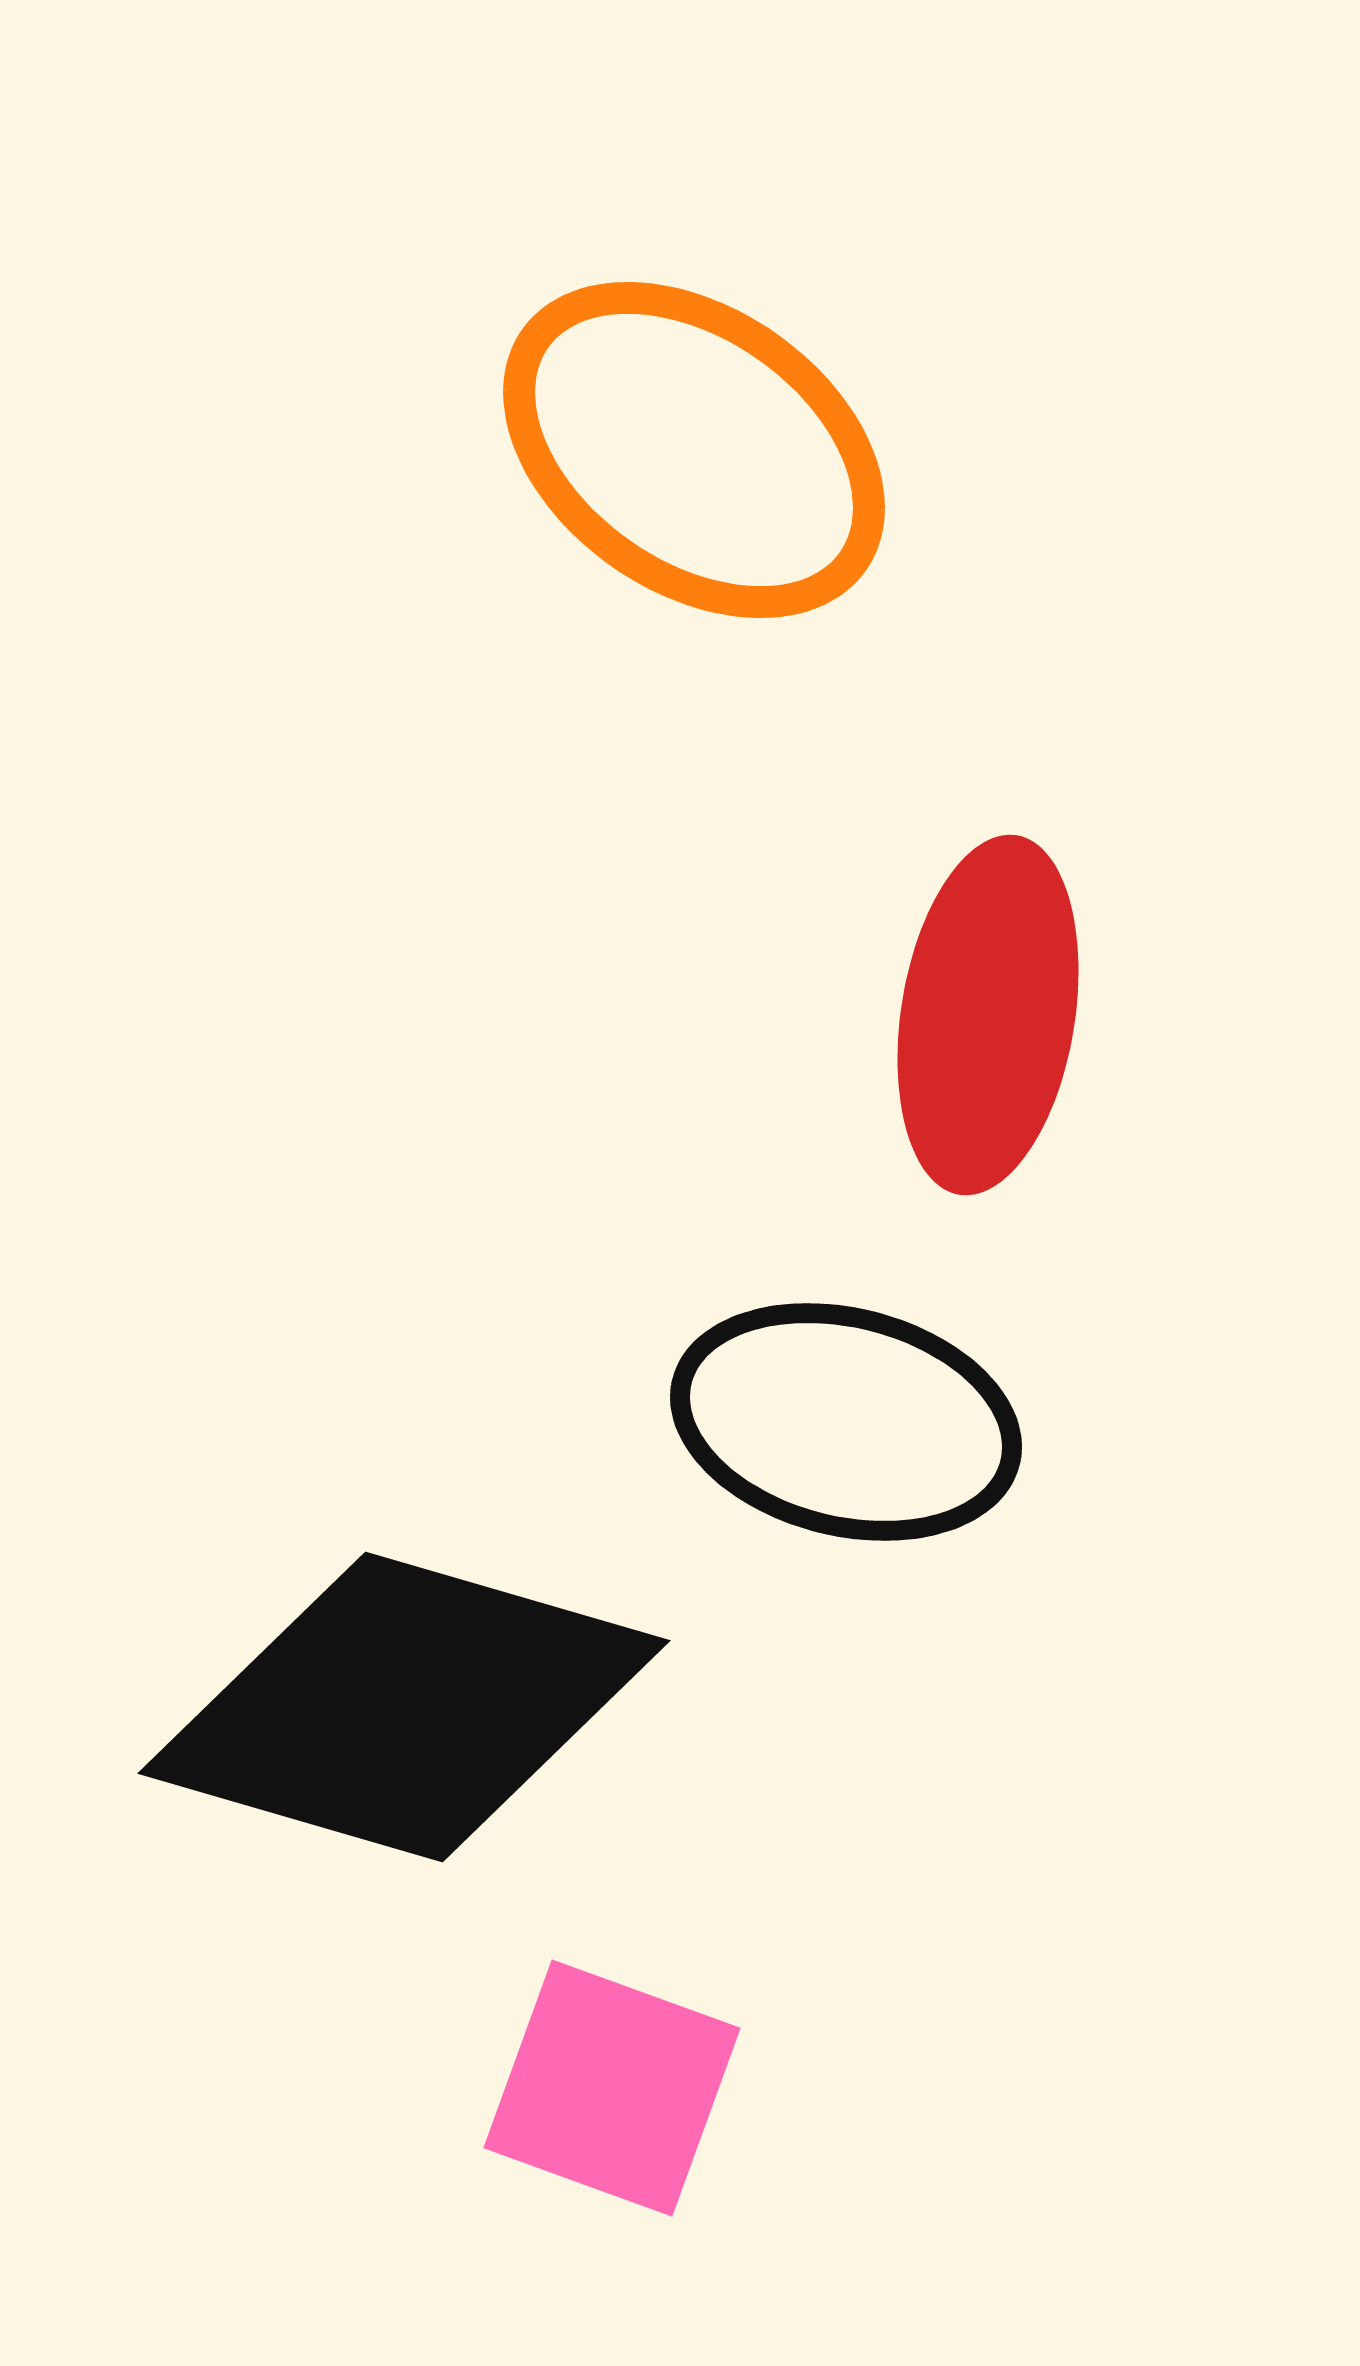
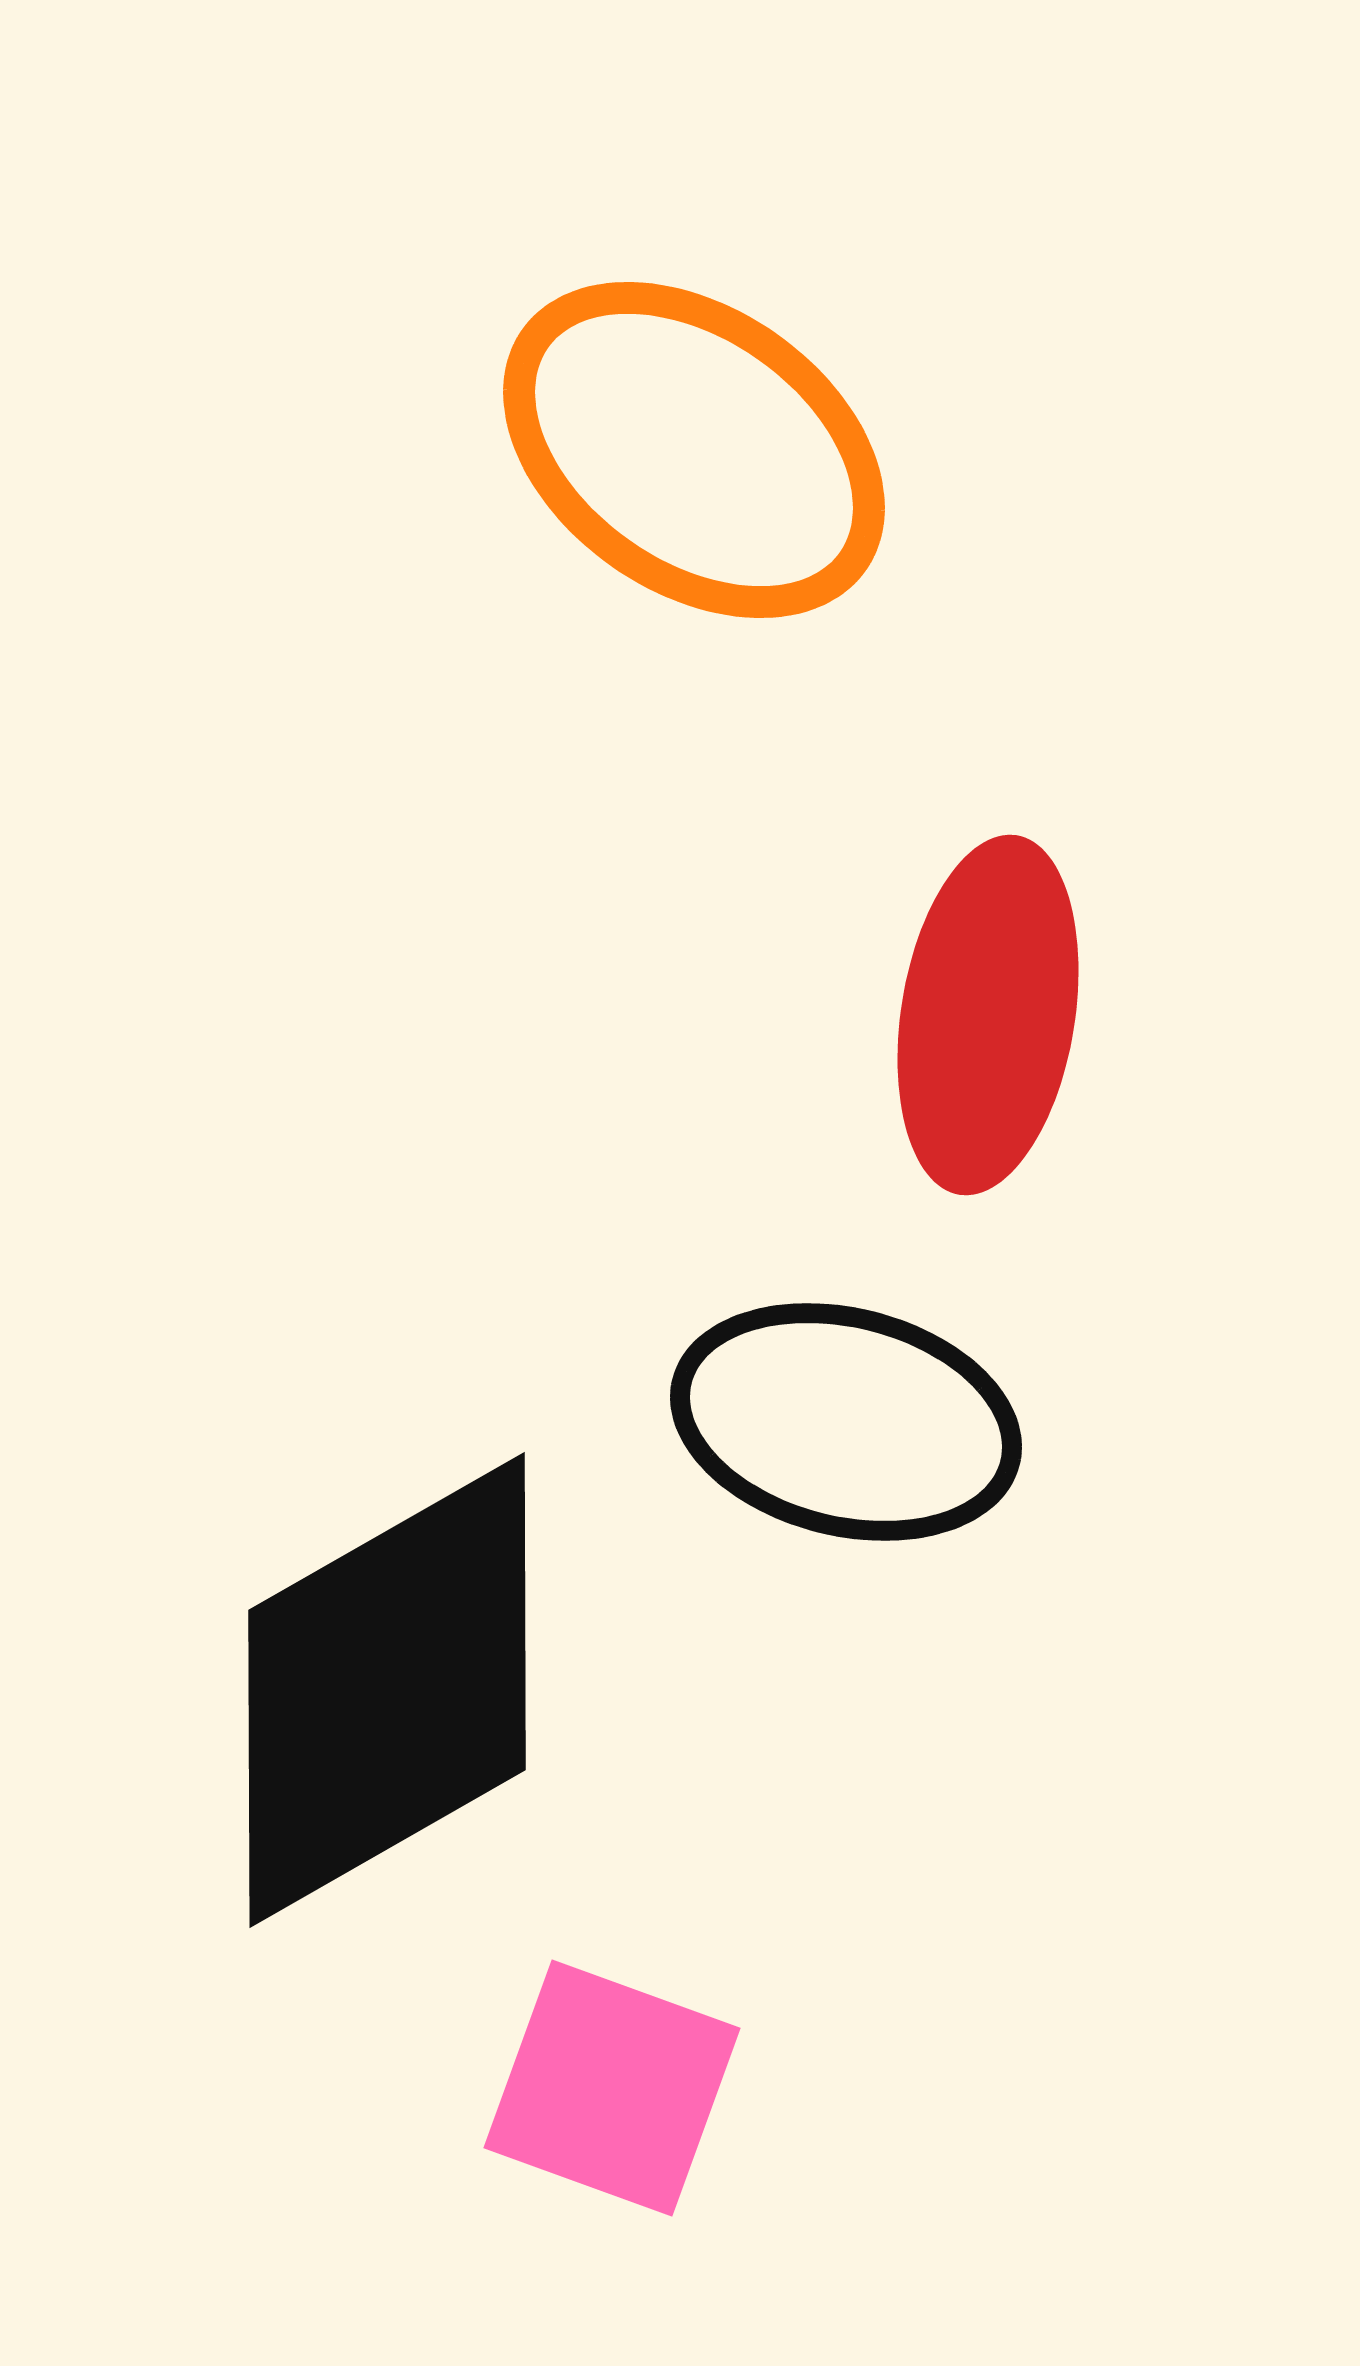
black diamond: moved 17 px left, 17 px up; rotated 46 degrees counterclockwise
